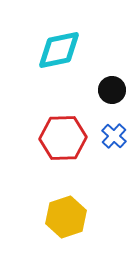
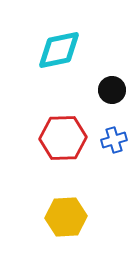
blue cross: moved 4 px down; rotated 30 degrees clockwise
yellow hexagon: rotated 15 degrees clockwise
